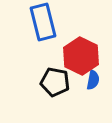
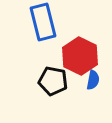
red hexagon: moved 1 px left
black pentagon: moved 2 px left, 1 px up
